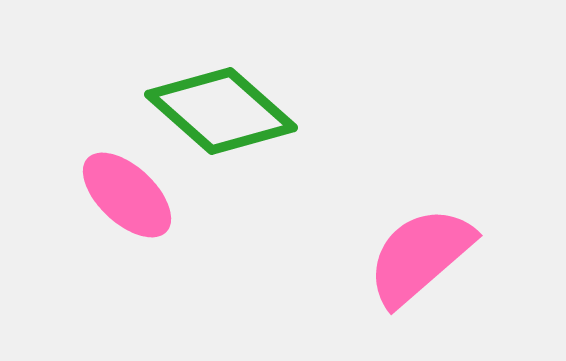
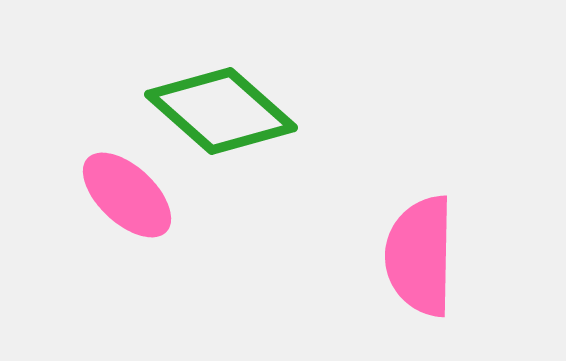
pink semicircle: rotated 48 degrees counterclockwise
